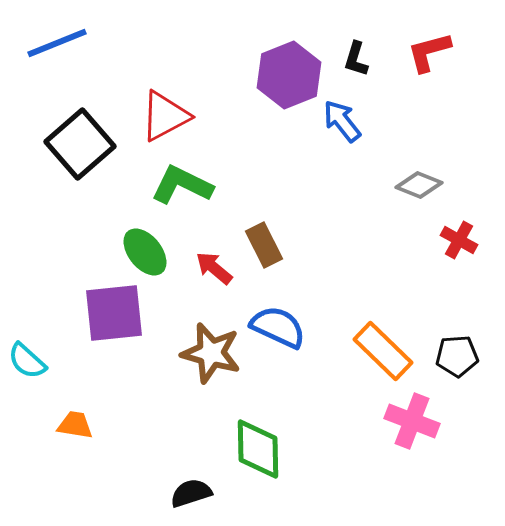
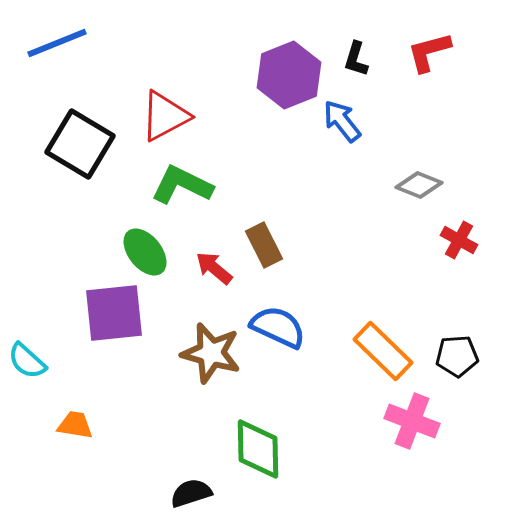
black square: rotated 18 degrees counterclockwise
